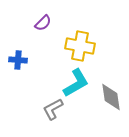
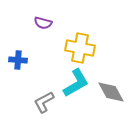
purple semicircle: rotated 60 degrees clockwise
yellow cross: moved 2 px down
gray diamond: moved 5 px up; rotated 20 degrees counterclockwise
gray L-shape: moved 9 px left, 7 px up
